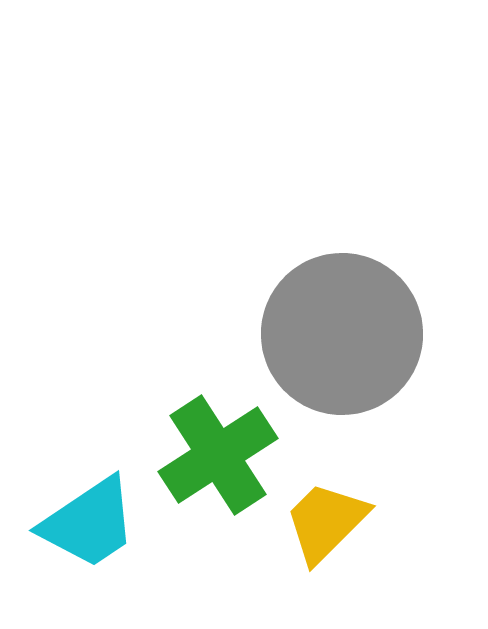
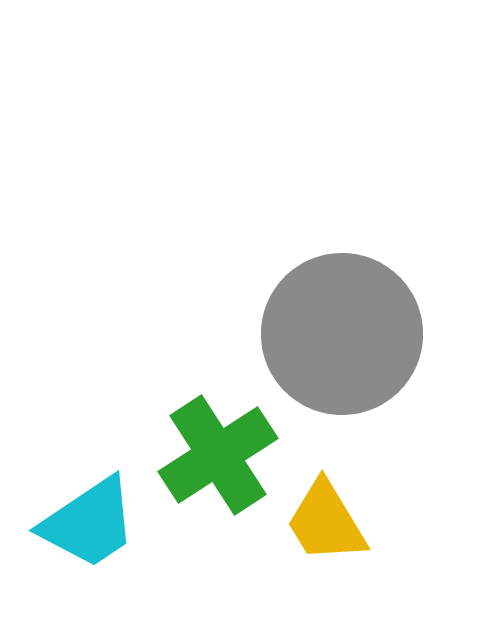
yellow trapezoid: rotated 76 degrees counterclockwise
